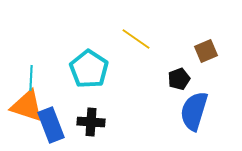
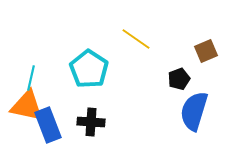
cyan line: rotated 10 degrees clockwise
orange triangle: rotated 6 degrees counterclockwise
blue rectangle: moved 3 px left
